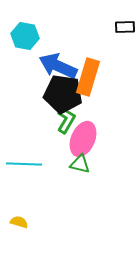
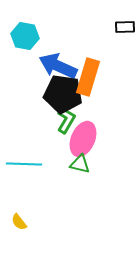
yellow semicircle: rotated 144 degrees counterclockwise
